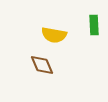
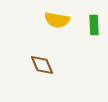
yellow semicircle: moved 3 px right, 15 px up
